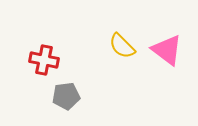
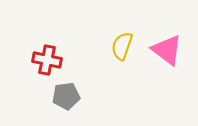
yellow semicircle: rotated 64 degrees clockwise
red cross: moved 3 px right
